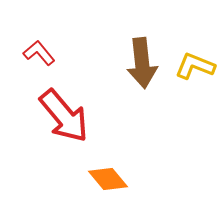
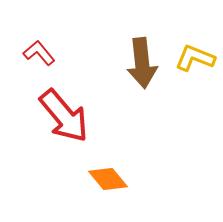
yellow L-shape: moved 8 px up
